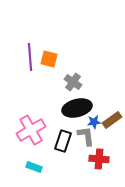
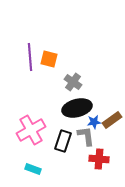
cyan rectangle: moved 1 px left, 2 px down
